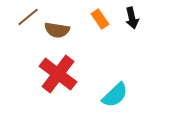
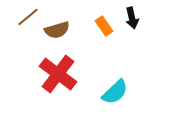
orange rectangle: moved 4 px right, 7 px down
brown semicircle: rotated 25 degrees counterclockwise
cyan semicircle: moved 3 px up
